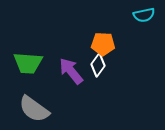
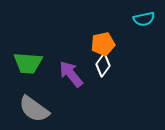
cyan semicircle: moved 4 px down
orange pentagon: rotated 15 degrees counterclockwise
white diamond: moved 5 px right
purple arrow: moved 3 px down
